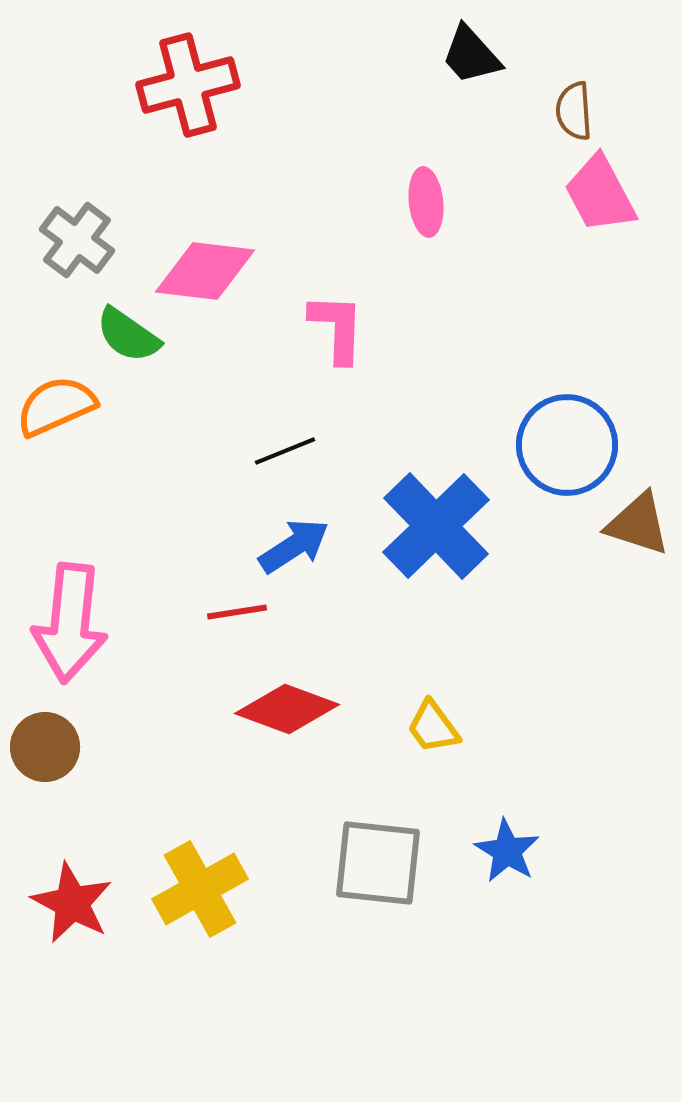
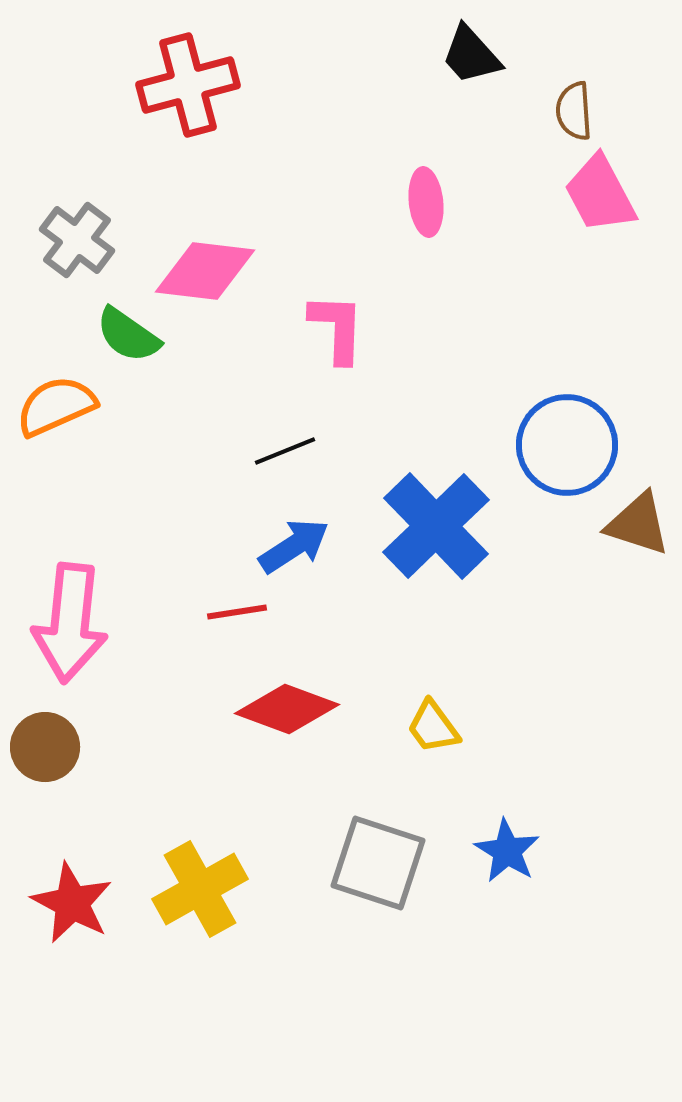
gray square: rotated 12 degrees clockwise
